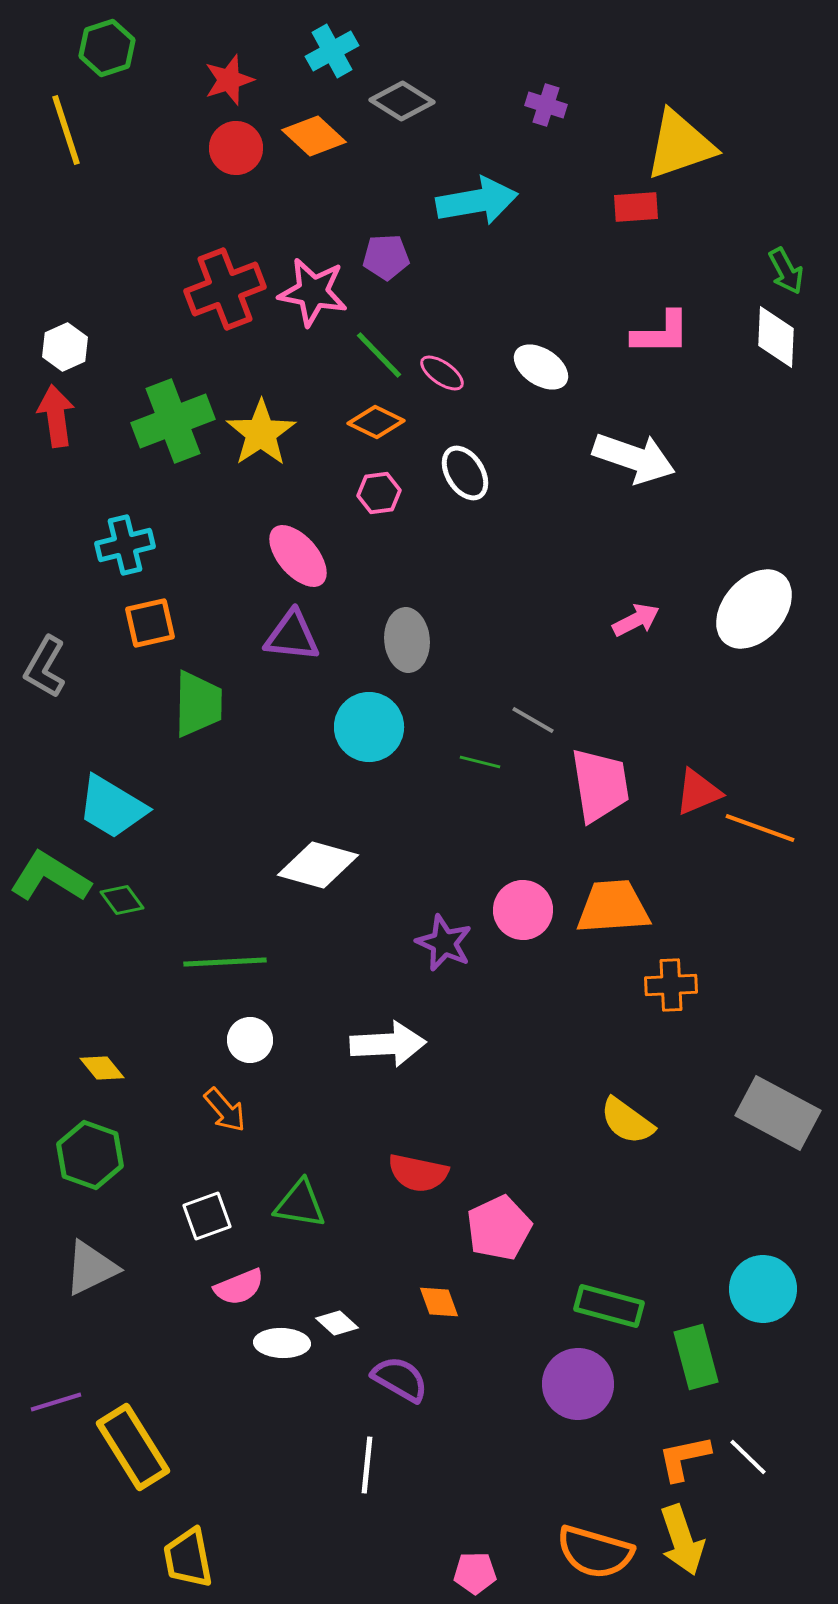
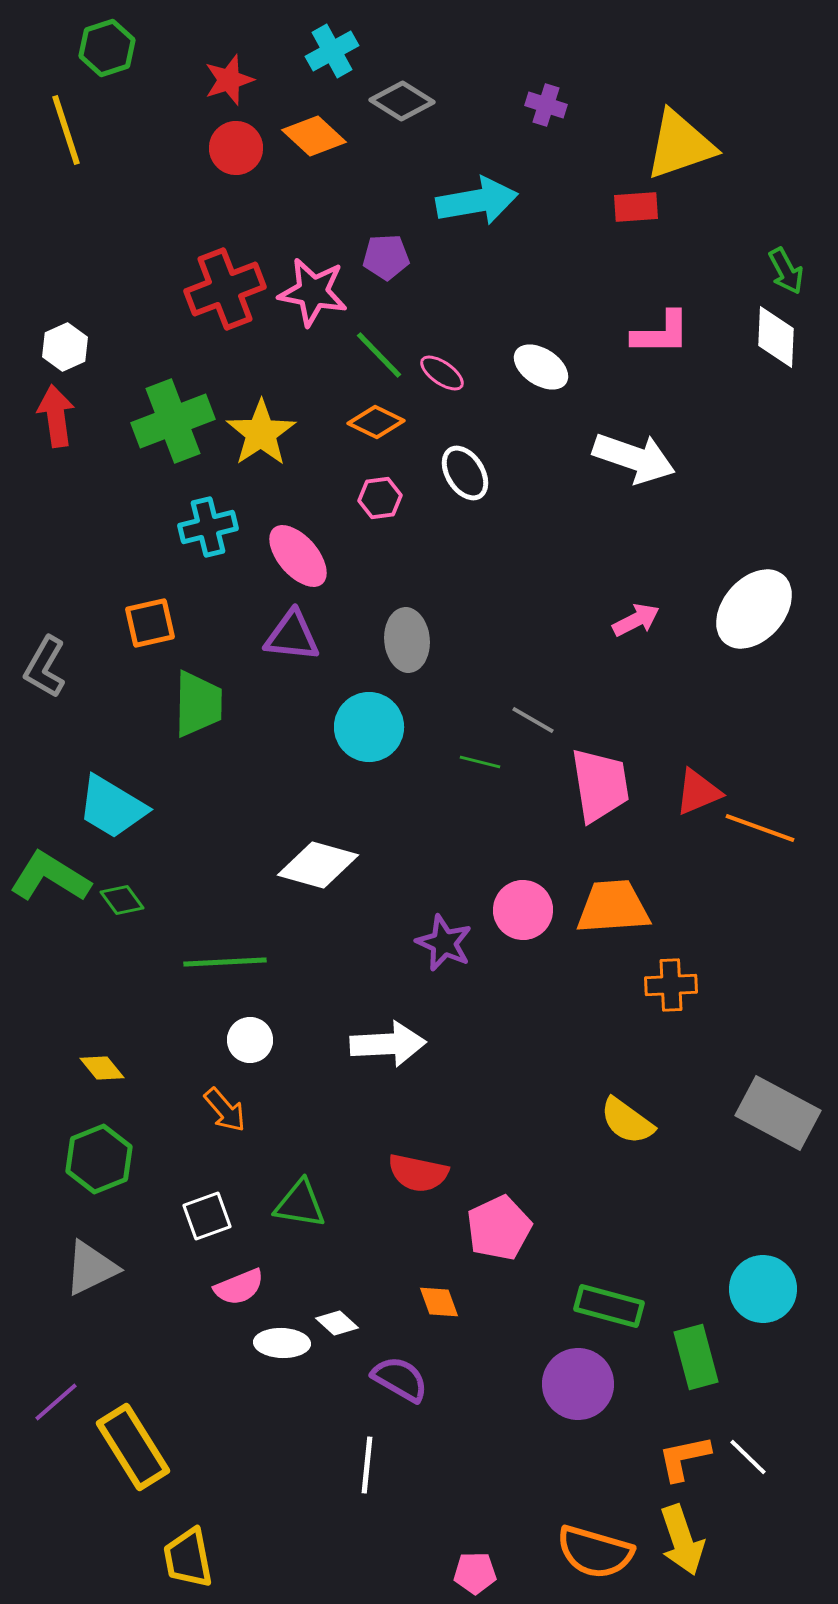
pink hexagon at (379, 493): moved 1 px right, 5 px down
cyan cross at (125, 545): moved 83 px right, 18 px up
green hexagon at (90, 1155): moved 9 px right, 4 px down; rotated 18 degrees clockwise
purple line at (56, 1402): rotated 24 degrees counterclockwise
